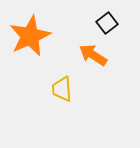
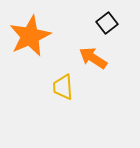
orange arrow: moved 3 px down
yellow trapezoid: moved 1 px right, 2 px up
